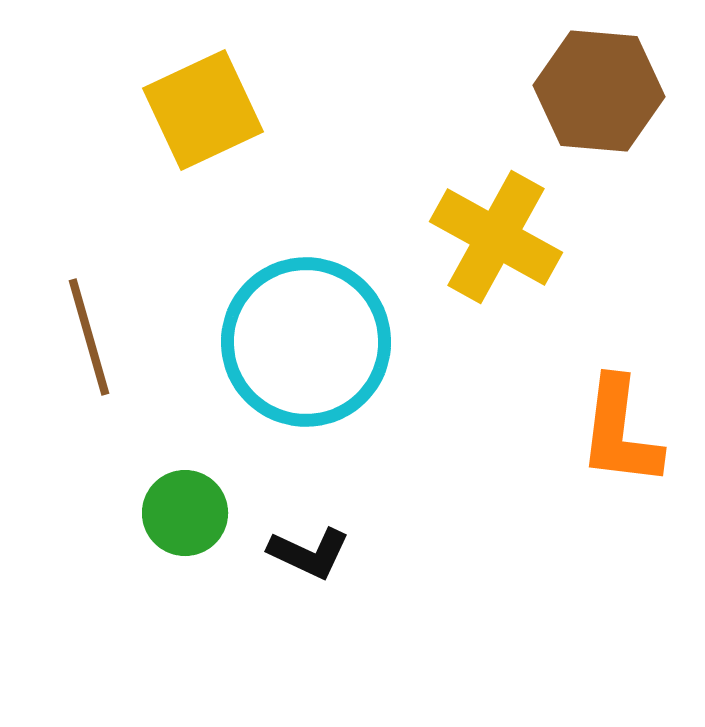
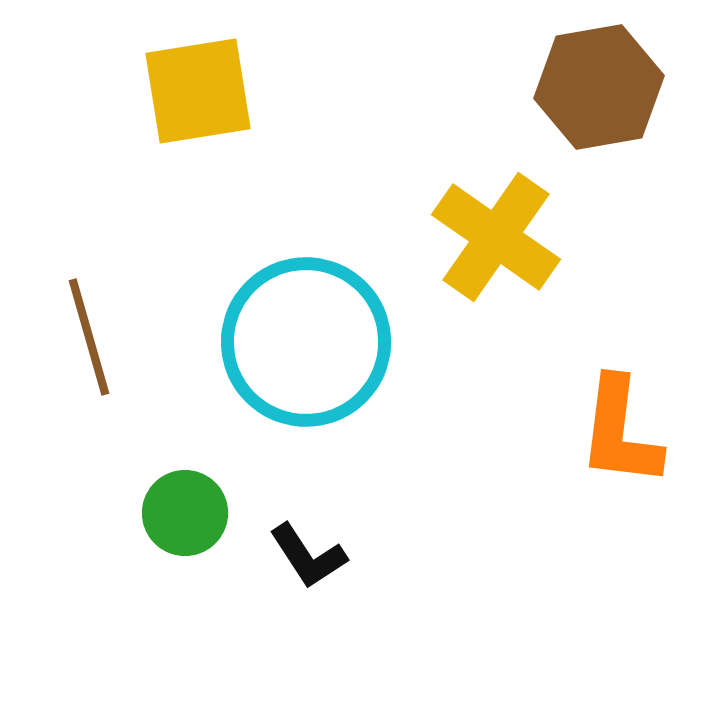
brown hexagon: moved 4 px up; rotated 15 degrees counterclockwise
yellow square: moved 5 px left, 19 px up; rotated 16 degrees clockwise
yellow cross: rotated 6 degrees clockwise
black L-shape: moved 1 px left, 3 px down; rotated 32 degrees clockwise
